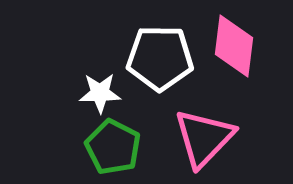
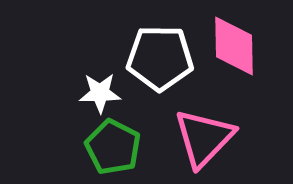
pink diamond: rotated 8 degrees counterclockwise
